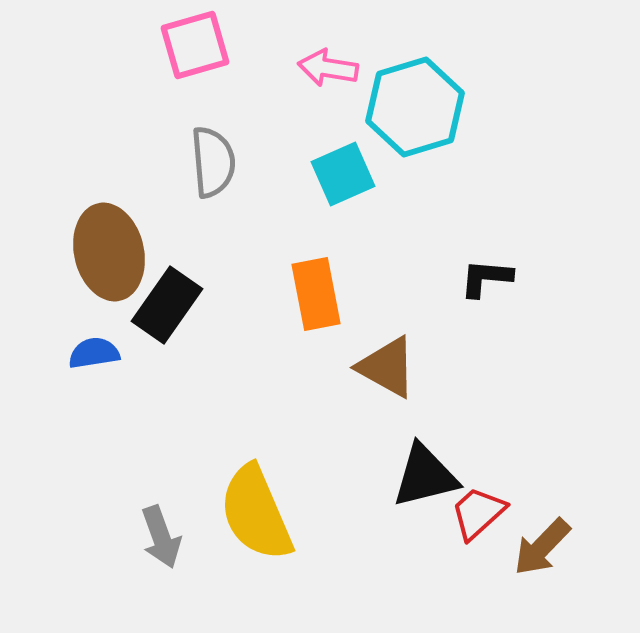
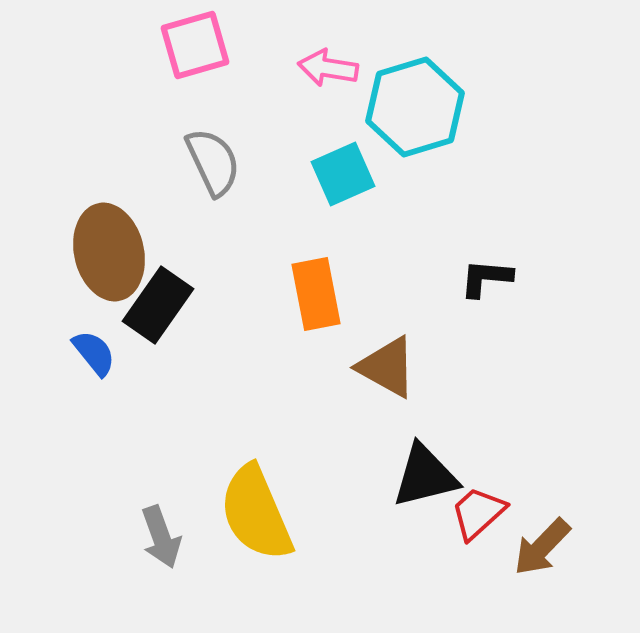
gray semicircle: rotated 20 degrees counterclockwise
black rectangle: moved 9 px left
blue semicircle: rotated 60 degrees clockwise
